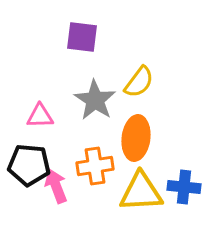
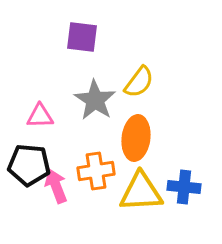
orange cross: moved 1 px right, 5 px down
